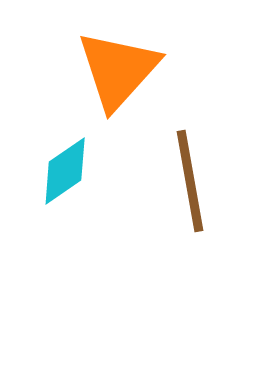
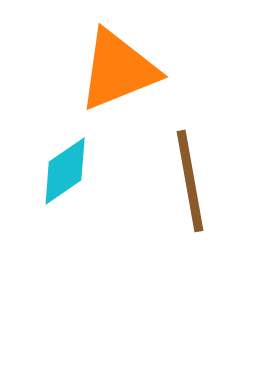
orange triangle: rotated 26 degrees clockwise
